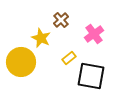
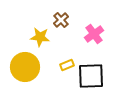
yellow star: moved 1 px left, 1 px up; rotated 18 degrees counterclockwise
yellow rectangle: moved 2 px left, 7 px down; rotated 16 degrees clockwise
yellow circle: moved 4 px right, 5 px down
black square: rotated 12 degrees counterclockwise
